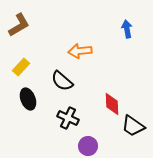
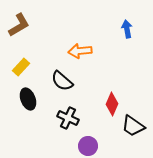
red diamond: rotated 25 degrees clockwise
